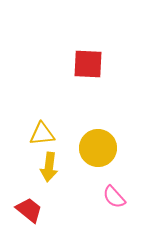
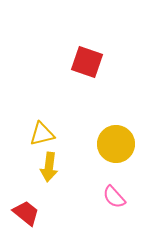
red square: moved 1 px left, 2 px up; rotated 16 degrees clockwise
yellow triangle: rotated 8 degrees counterclockwise
yellow circle: moved 18 px right, 4 px up
red trapezoid: moved 3 px left, 3 px down
